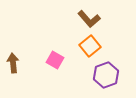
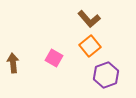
pink square: moved 1 px left, 2 px up
